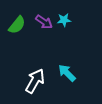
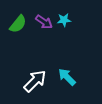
green semicircle: moved 1 px right, 1 px up
cyan arrow: moved 4 px down
white arrow: rotated 15 degrees clockwise
